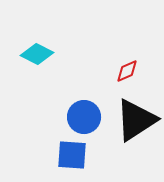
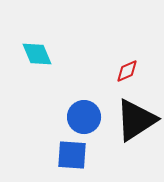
cyan diamond: rotated 40 degrees clockwise
